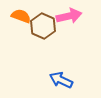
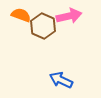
orange semicircle: moved 1 px up
